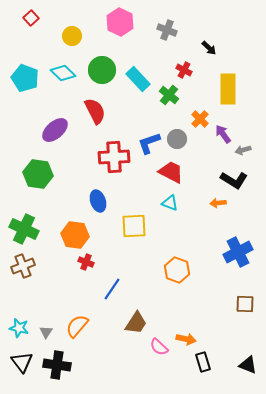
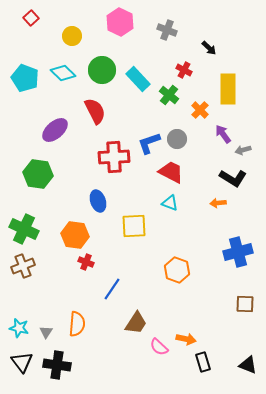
orange cross at (200, 119): moved 9 px up
black L-shape at (234, 180): moved 1 px left, 2 px up
blue cross at (238, 252): rotated 12 degrees clockwise
orange semicircle at (77, 326): moved 2 px up; rotated 145 degrees clockwise
